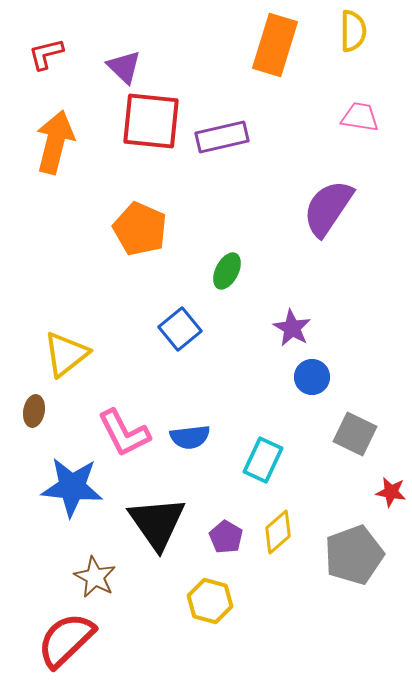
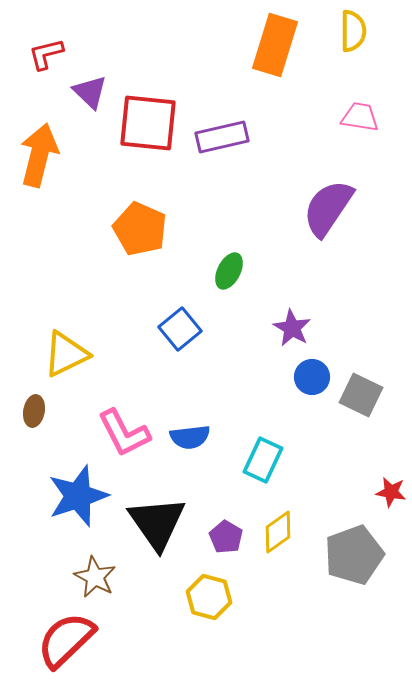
purple triangle: moved 34 px left, 25 px down
red square: moved 3 px left, 2 px down
orange arrow: moved 16 px left, 13 px down
green ellipse: moved 2 px right
yellow triangle: rotated 12 degrees clockwise
gray square: moved 6 px right, 39 px up
blue star: moved 6 px right, 9 px down; rotated 24 degrees counterclockwise
yellow diamond: rotated 6 degrees clockwise
yellow hexagon: moved 1 px left, 4 px up
